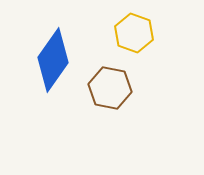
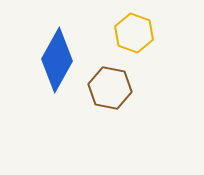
blue diamond: moved 4 px right; rotated 6 degrees counterclockwise
